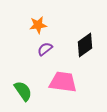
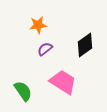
pink trapezoid: rotated 24 degrees clockwise
